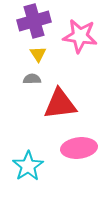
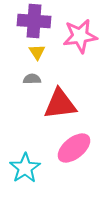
purple cross: rotated 20 degrees clockwise
pink star: rotated 16 degrees counterclockwise
yellow triangle: moved 1 px left, 2 px up
pink ellipse: moved 5 px left; rotated 32 degrees counterclockwise
cyan star: moved 3 px left, 2 px down
